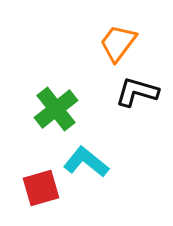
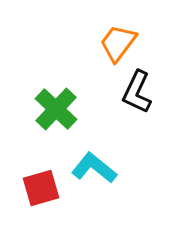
black L-shape: rotated 81 degrees counterclockwise
green cross: rotated 9 degrees counterclockwise
cyan L-shape: moved 8 px right, 6 px down
